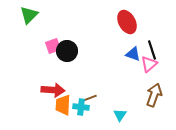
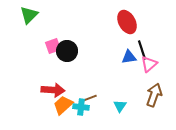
black line: moved 10 px left
blue triangle: moved 4 px left, 3 px down; rotated 28 degrees counterclockwise
orange trapezoid: rotated 45 degrees clockwise
cyan triangle: moved 9 px up
